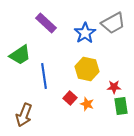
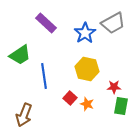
green rectangle: rotated 18 degrees clockwise
